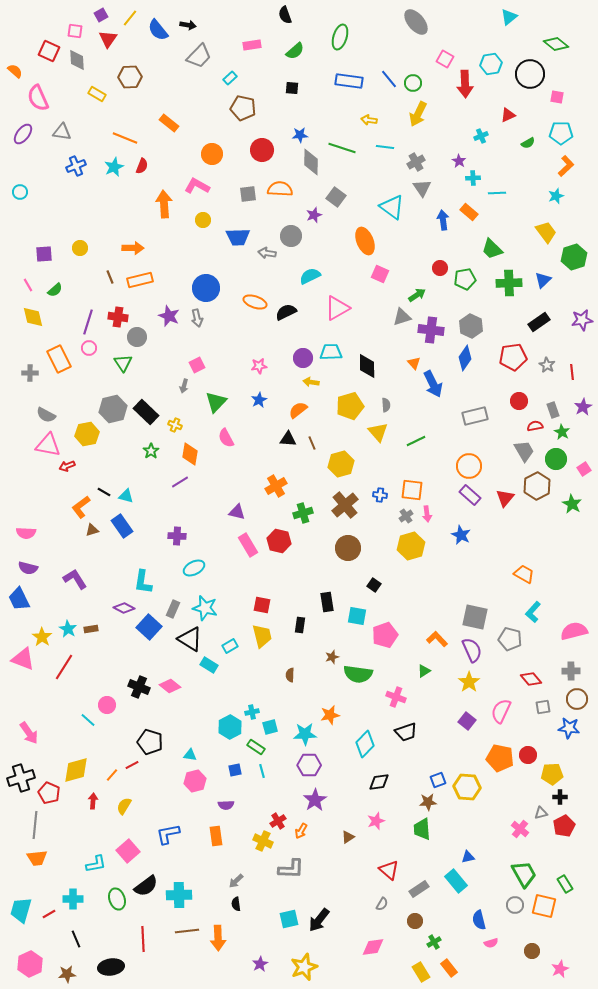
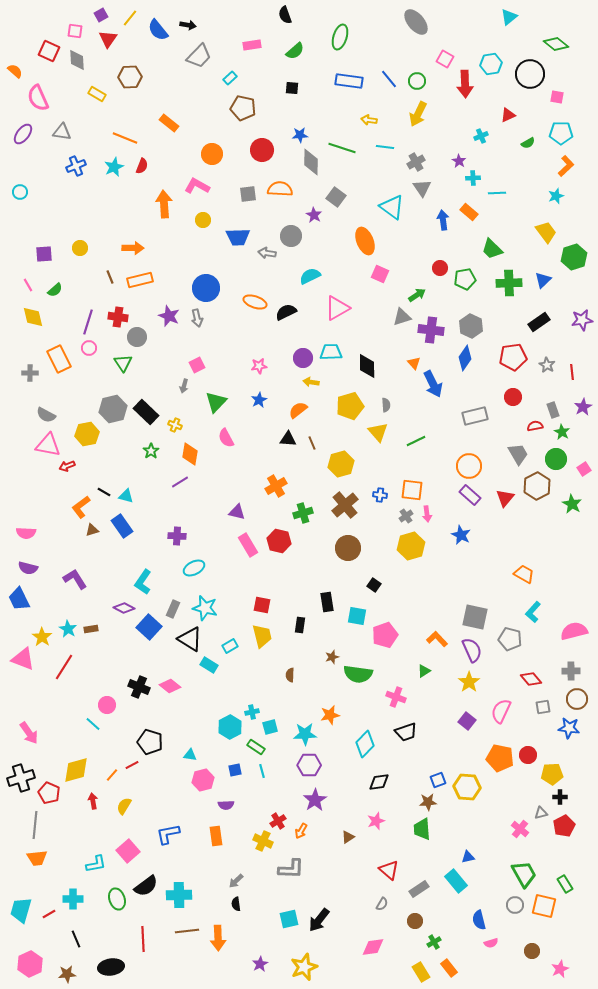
green circle at (413, 83): moved 4 px right, 2 px up
purple star at (314, 215): rotated 21 degrees counterclockwise
red circle at (519, 401): moved 6 px left, 4 px up
gray trapezoid at (524, 451): moved 6 px left, 3 px down
cyan L-shape at (143, 582): rotated 25 degrees clockwise
cyan line at (88, 720): moved 5 px right, 4 px down
pink hexagon at (195, 781): moved 8 px right, 1 px up
red arrow at (93, 801): rotated 14 degrees counterclockwise
